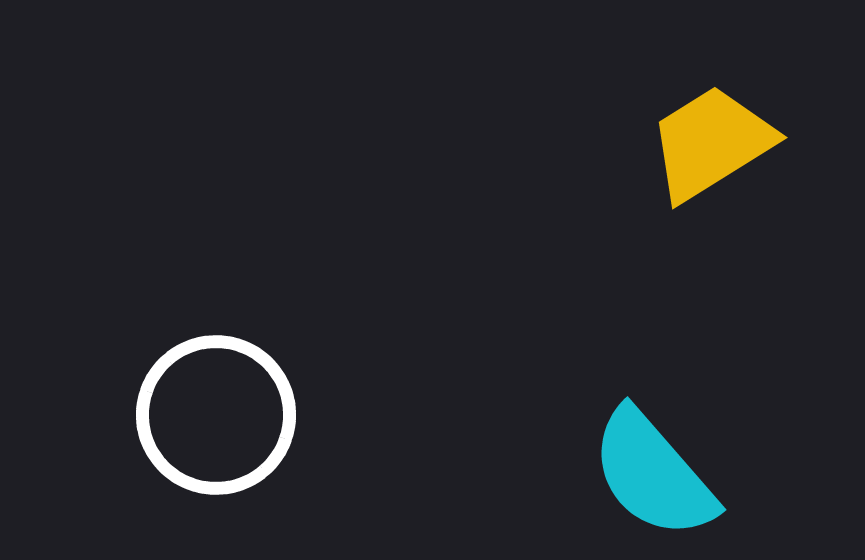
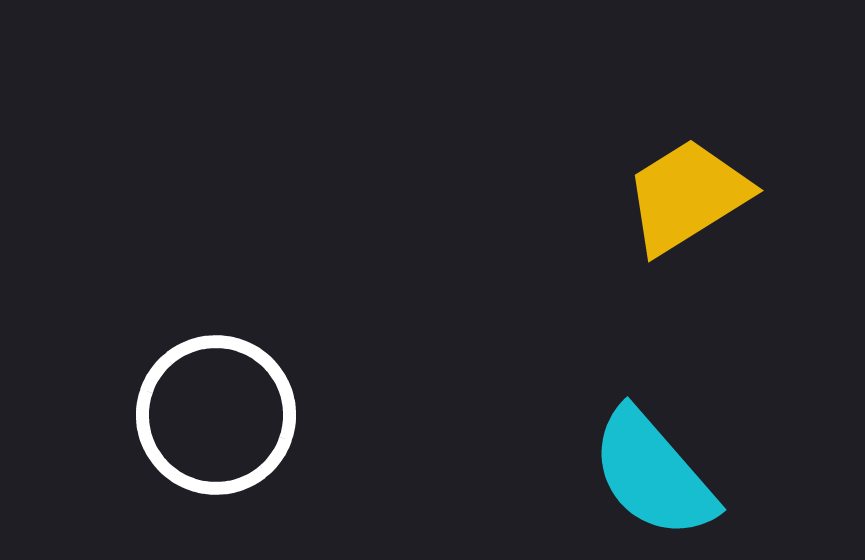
yellow trapezoid: moved 24 px left, 53 px down
